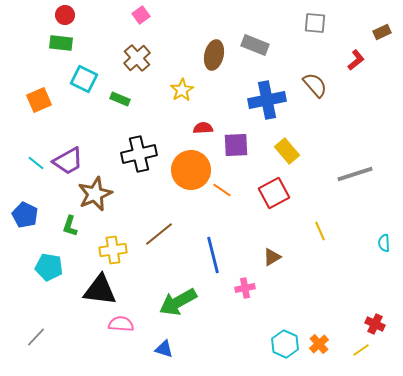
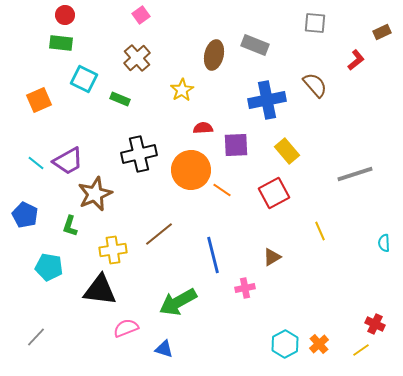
pink semicircle at (121, 324): moved 5 px right, 4 px down; rotated 25 degrees counterclockwise
cyan hexagon at (285, 344): rotated 8 degrees clockwise
